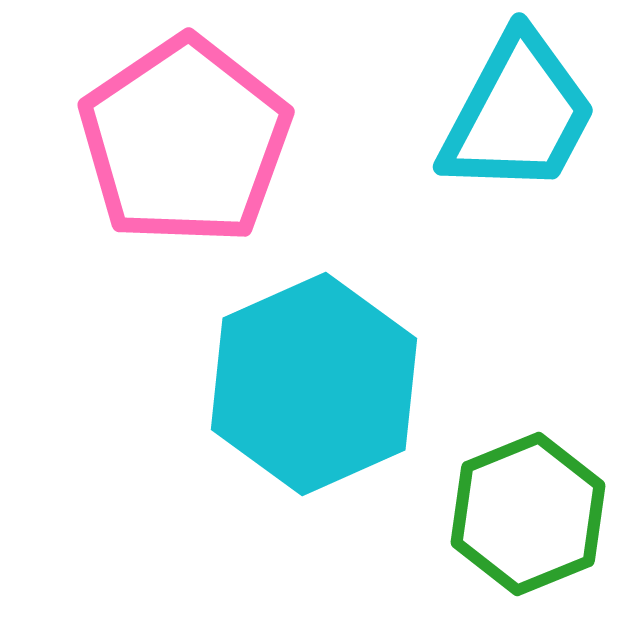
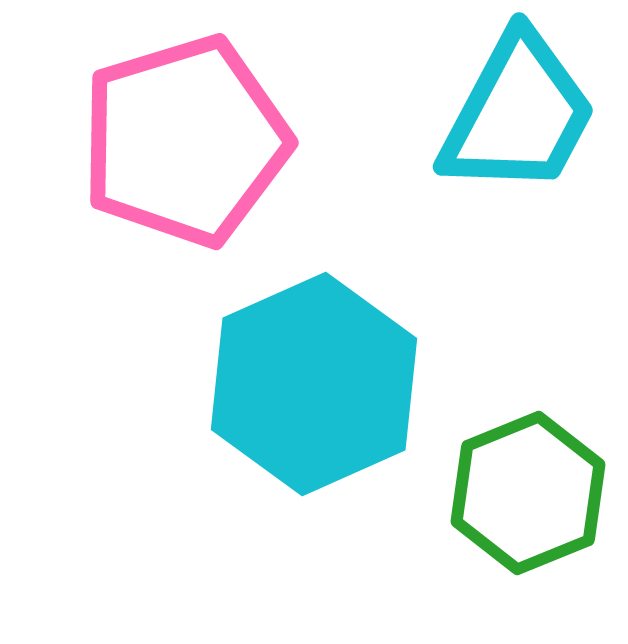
pink pentagon: rotated 17 degrees clockwise
green hexagon: moved 21 px up
